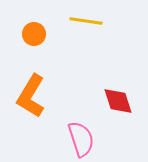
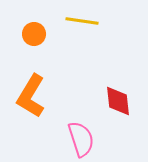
yellow line: moved 4 px left
red diamond: rotated 12 degrees clockwise
